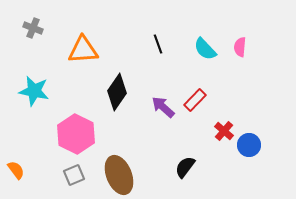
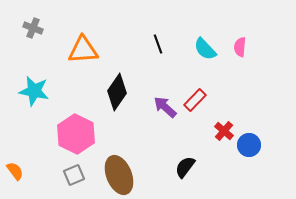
purple arrow: moved 2 px right
orange semicircle: moved 1 px left, 1 px down
